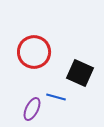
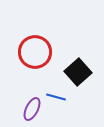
red circle: moved 1 px right
black square: moved 2 px left, 1 px up; rotated 24 degrees clockwise
